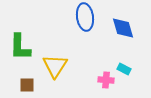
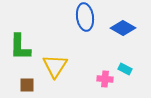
blue diamond: rotated 45 degrees counterclockwise
cyan rectangle: moved 1 px right
pink cross: moved 1 px left, 1 px up
